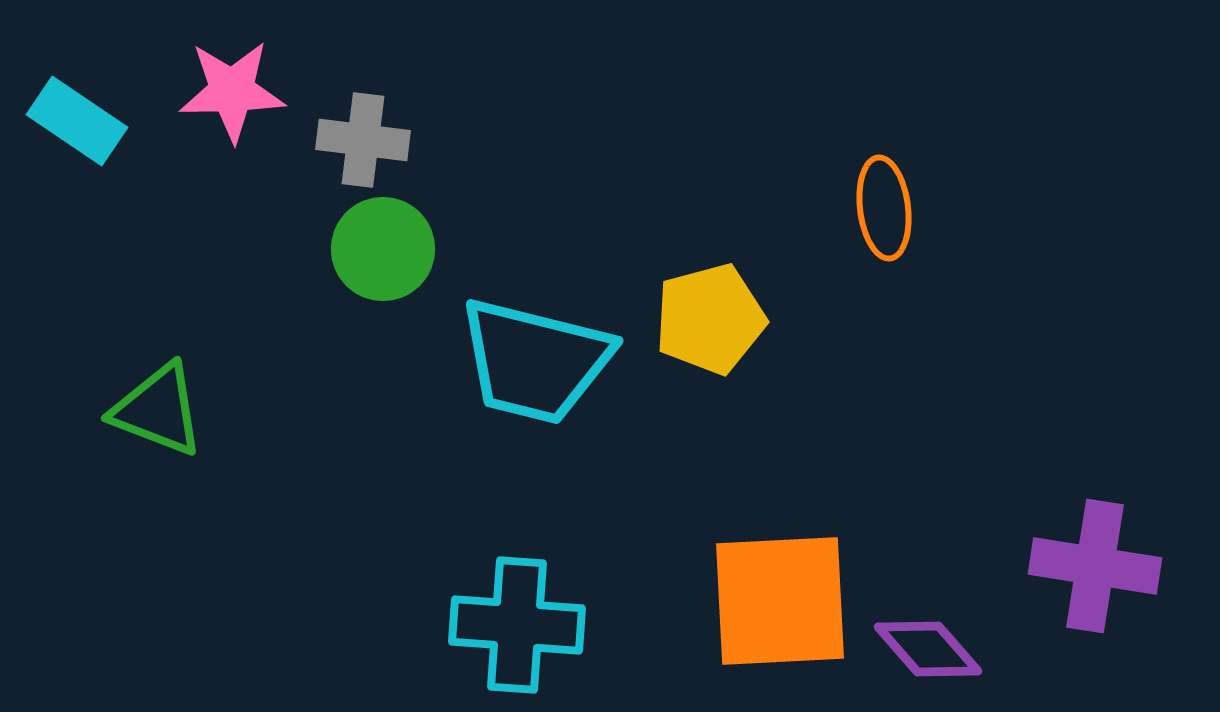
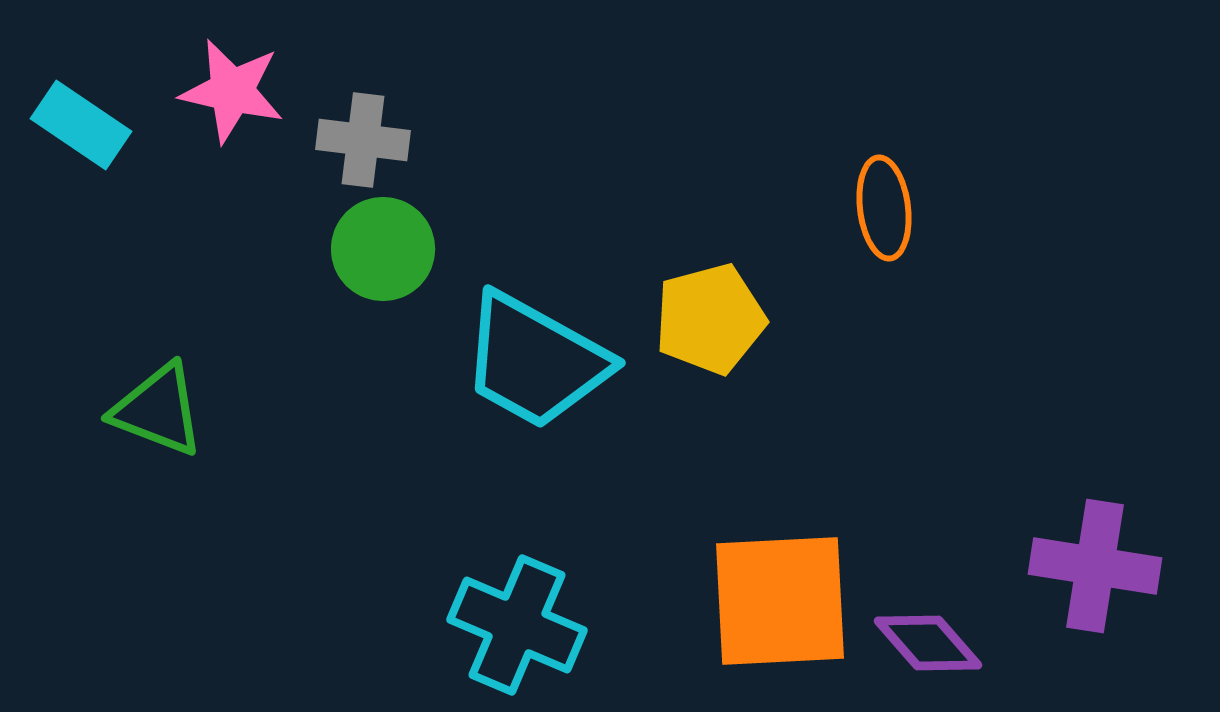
pink star: rotated 14 degrees clockwise
cyan rectangle: moved 4 px right, 4 px down
cyan trapezoid: rotated 15 degrees clockwise
cyan cross: rotated 19 degrees clockwise
purple diamond: moved 6 px up
